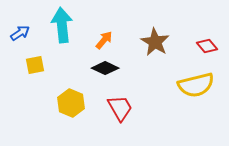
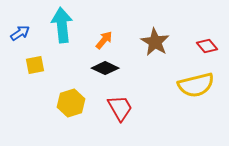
yellow hexagon: rotated 20 degrees clockwise
